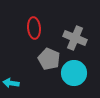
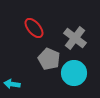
red ellipse: rotated 35 degrees counterclockwise
gray cross: rotated 15 degrees clockwise
cyan arrow: moved 1 px right, 1 px down
